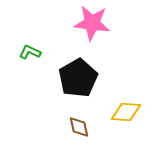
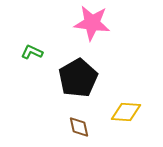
green L-shape: moved 2 px right
